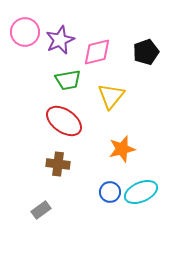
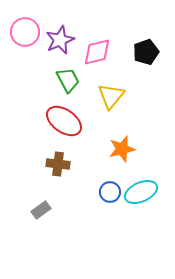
green trapezoid: rotated 108 degrees counterclockwise
